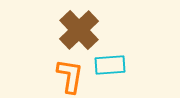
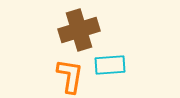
brown cross: rotated 27 degrees clockwise
